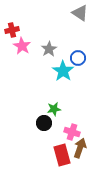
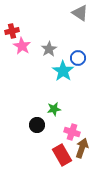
red cross: moved 1 px down
black circle: moved 7 px left, 2 px down
brown arrow: moved 2 px right
red rectangle: rotated 15 degrees counterclockwise
